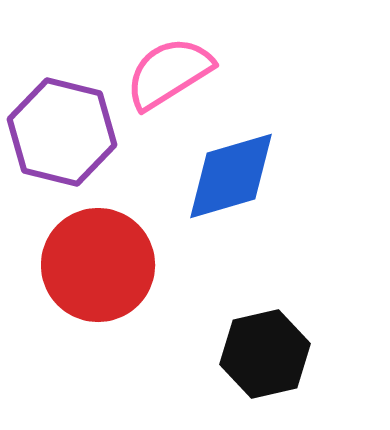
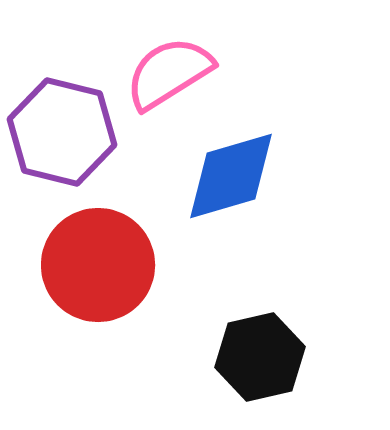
black hexagon: moved 5 px left, 3 px down
